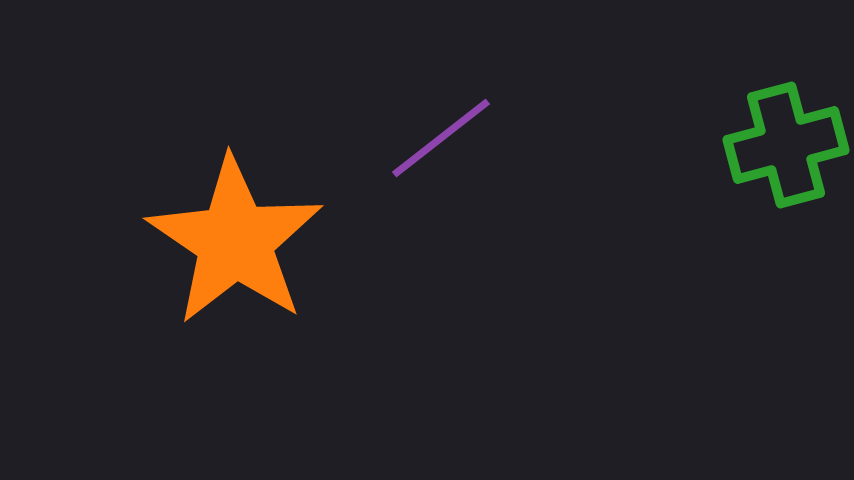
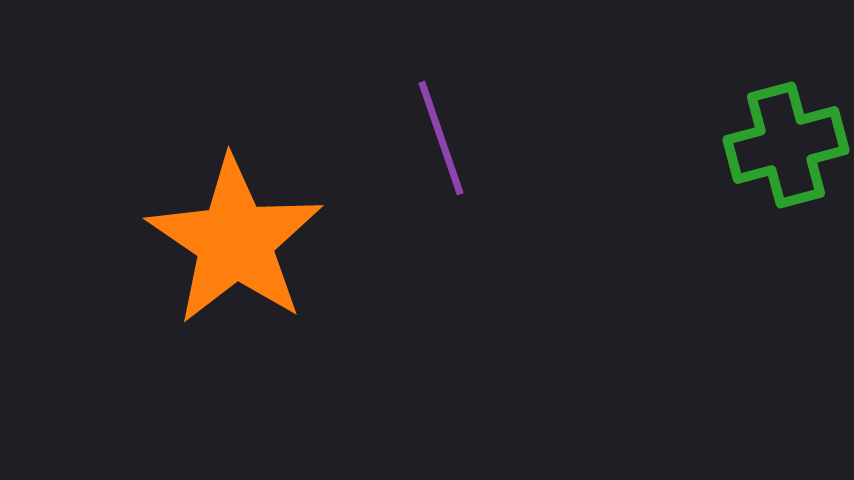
purple line: rotated 71 degrees counterclockwise
